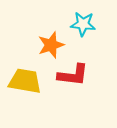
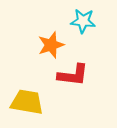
cyan star: moved 3 px up
yellow trapezoid: moved 2 px right, 21 px down
